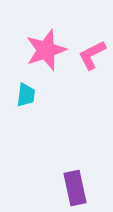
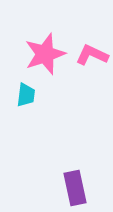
pink star: moved 1 px left, 4 px down
pink L-shape: rotated 52 degrees clockwise
